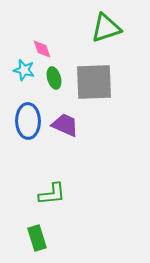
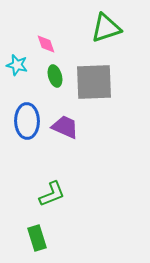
pink diamond: moved 4 px right, 5 px up
cyan star: moved 7 px left, 5 px up
green ellipse: moved 1 px right, 2 px up
blue ellipse: moved 1 px left
purple trapezoid: moved 2 px down
green L-shape: rotated 16 degrees counterclockwise
